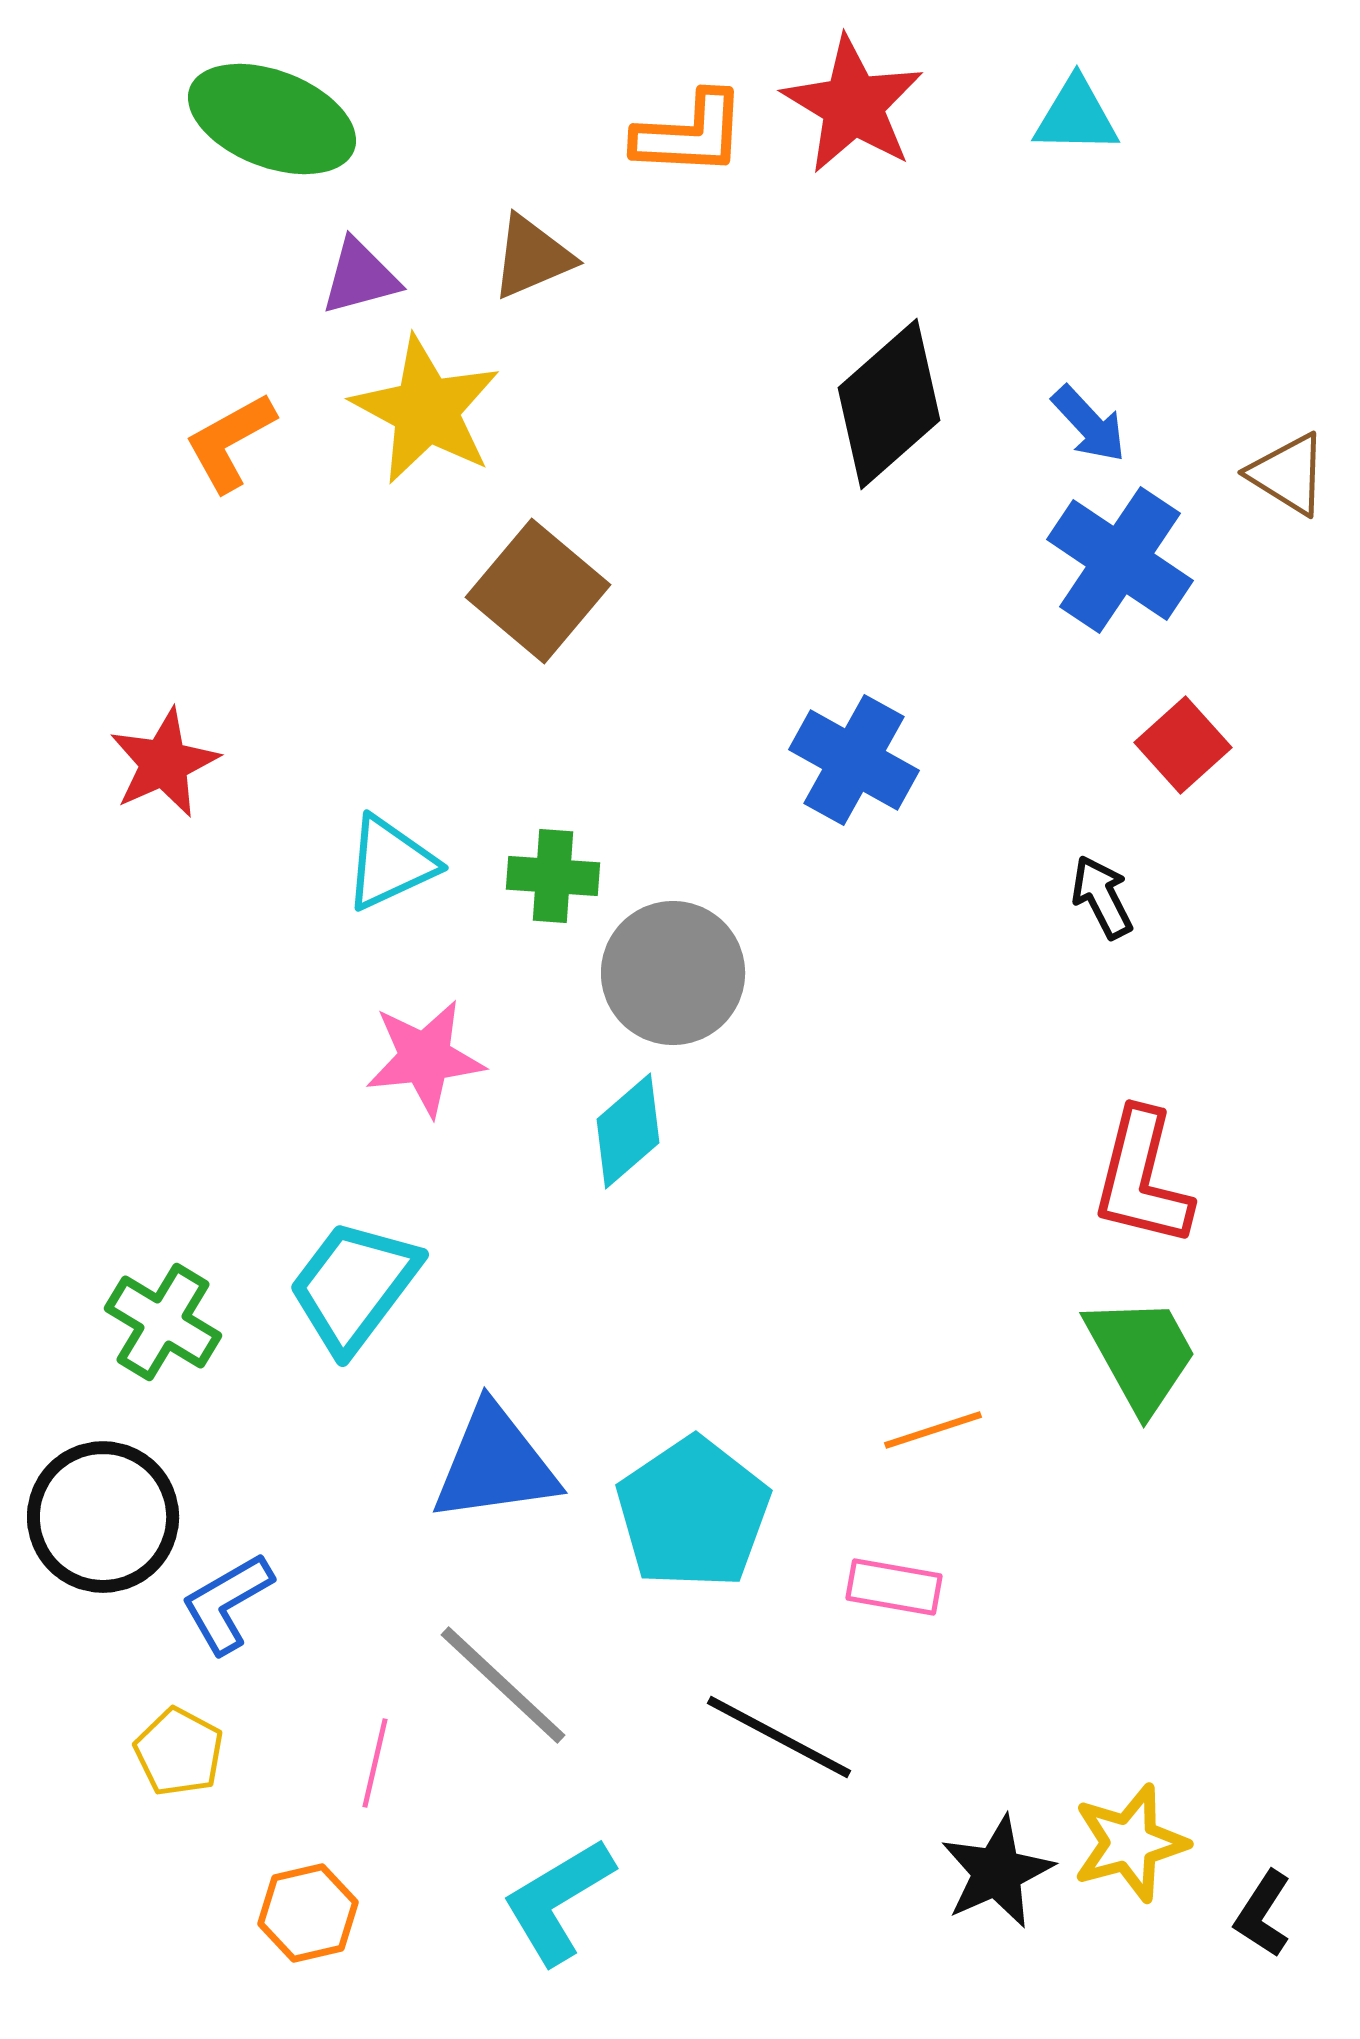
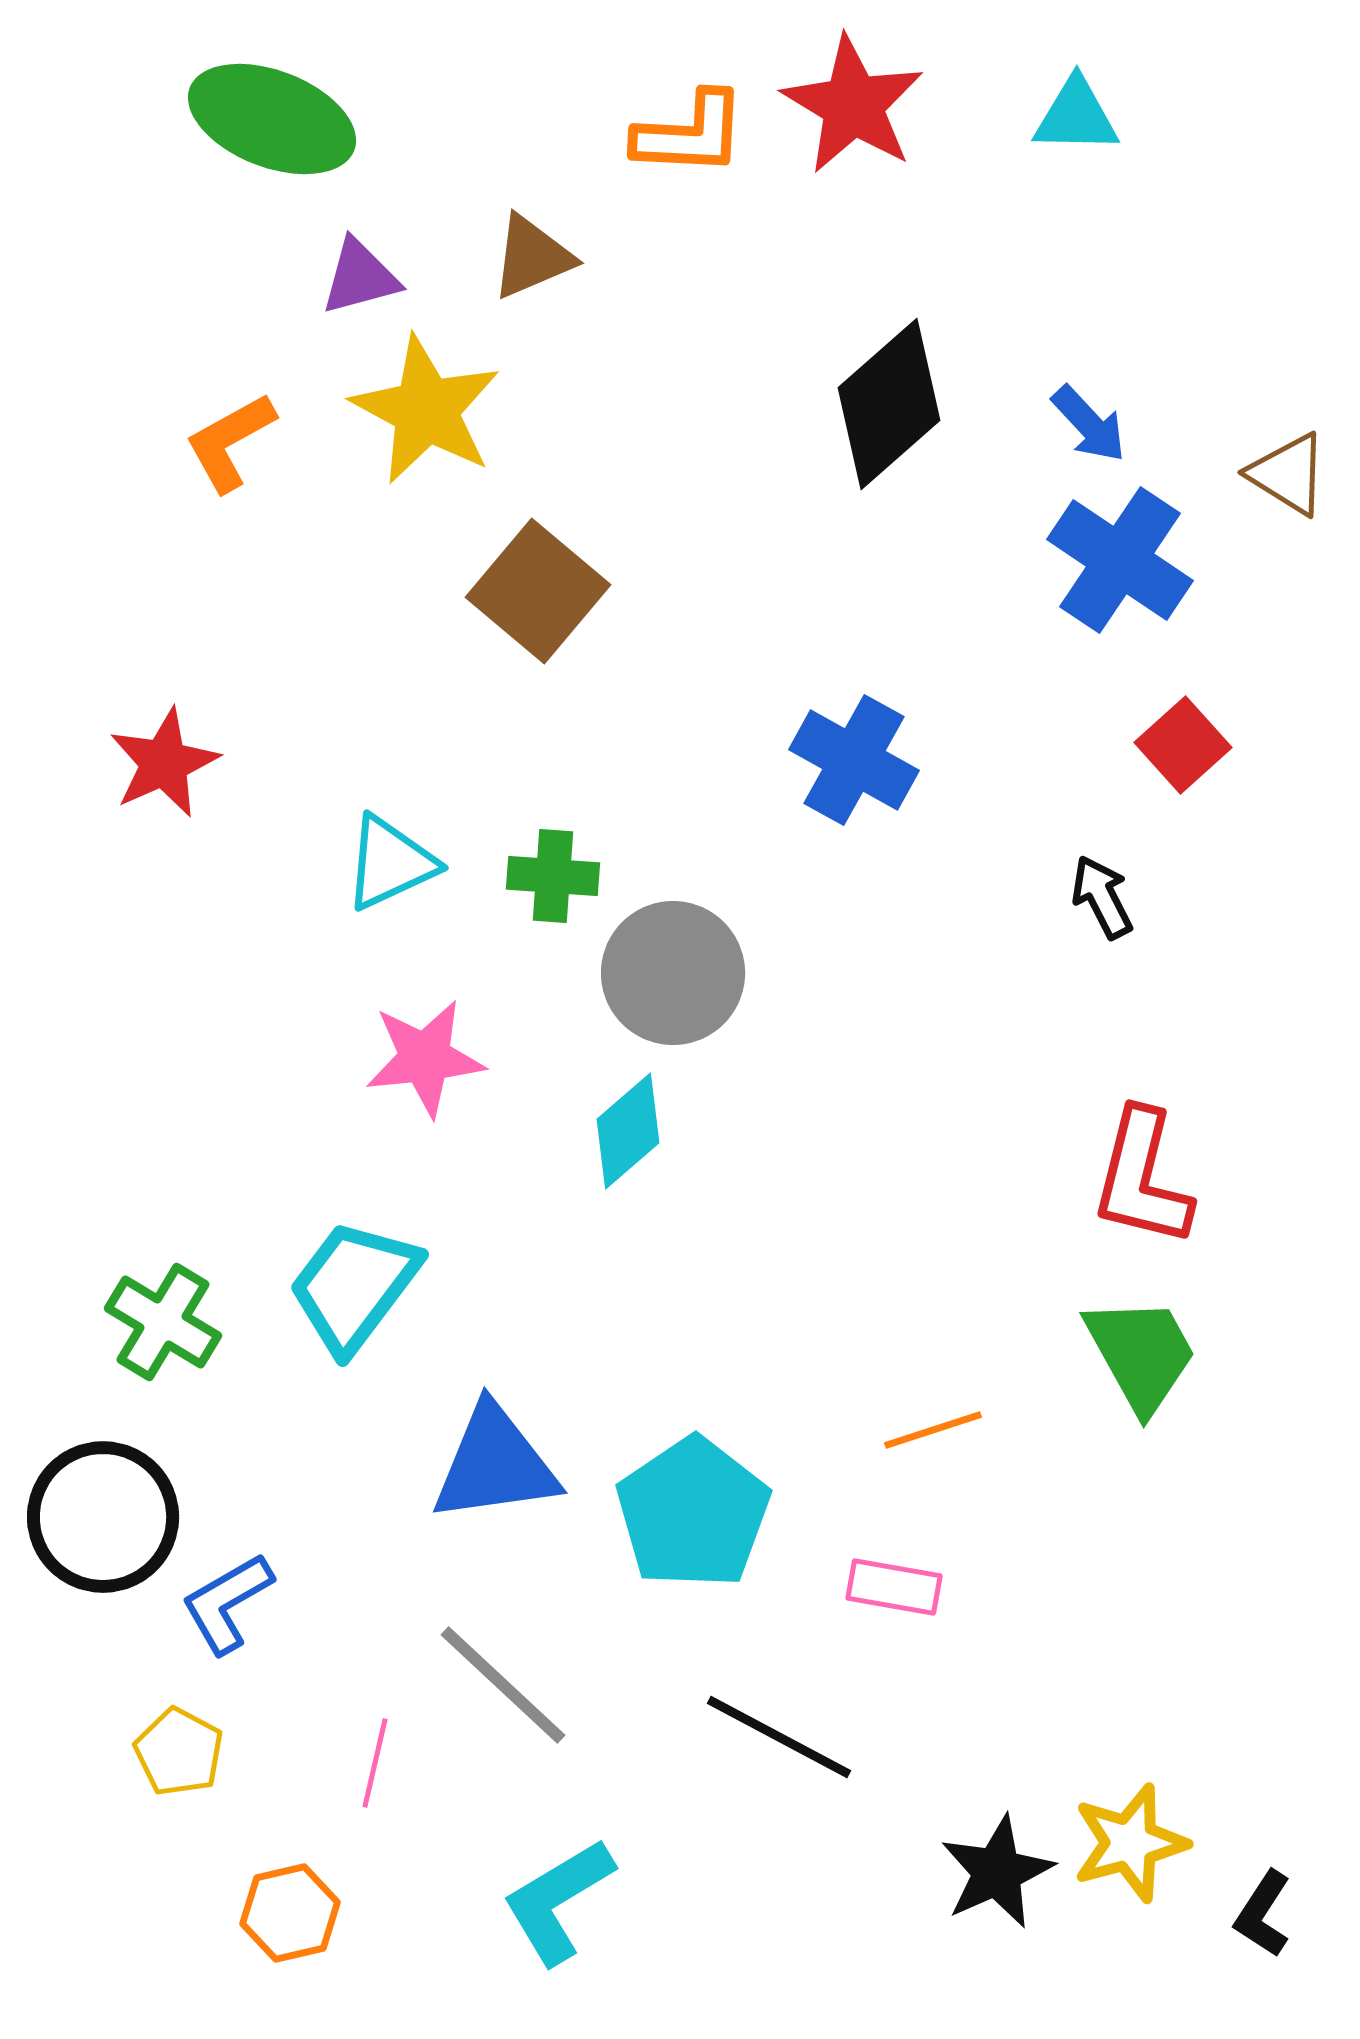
orange hexagon at (308, 1913): moved 18 px left
